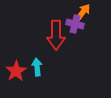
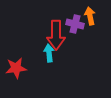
orange arrow: moved 7 px right, 4 px down; rotated 48 degrees counterclockwise
cyan arrow: moved 12 px right, 14 px up
red star: moved 3 px up; rotated 25 degrees clockwise
